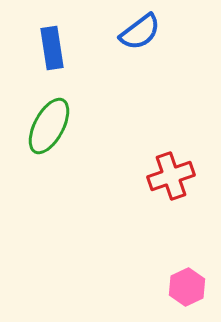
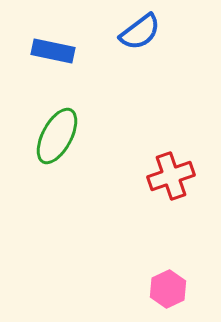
blue rectangle: moved 1 px right, 3 px down; rotated 69 degrees counterclockwise
green ellipse: moved 8 px right, 10 px down
pink hexagon: moved 19 px left, 2 px down
